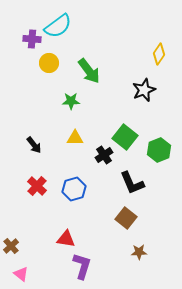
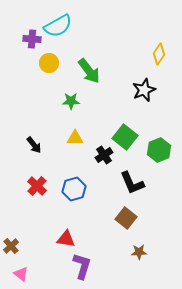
cyan semicircle: rotated 8 degrees clockwise
